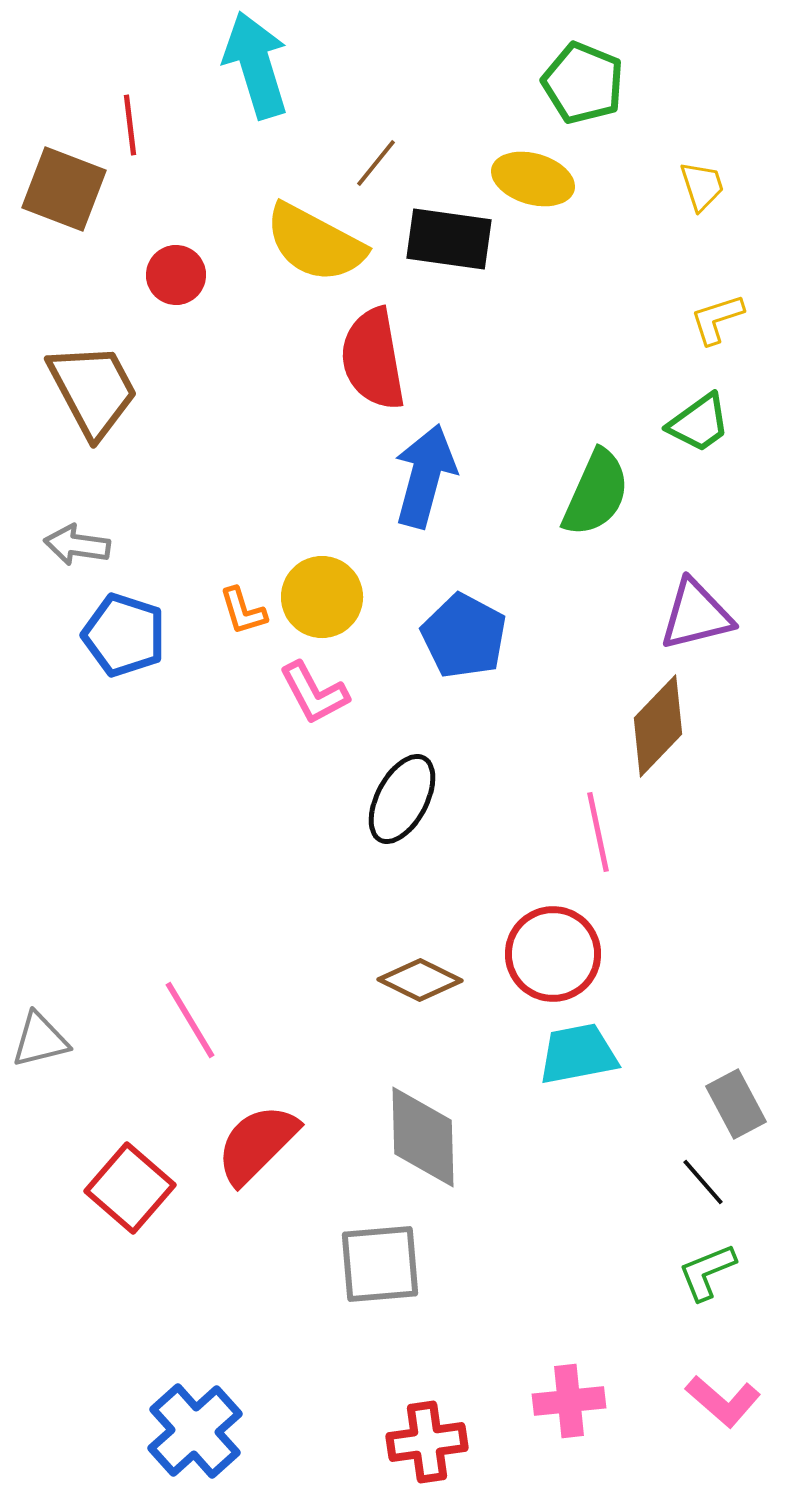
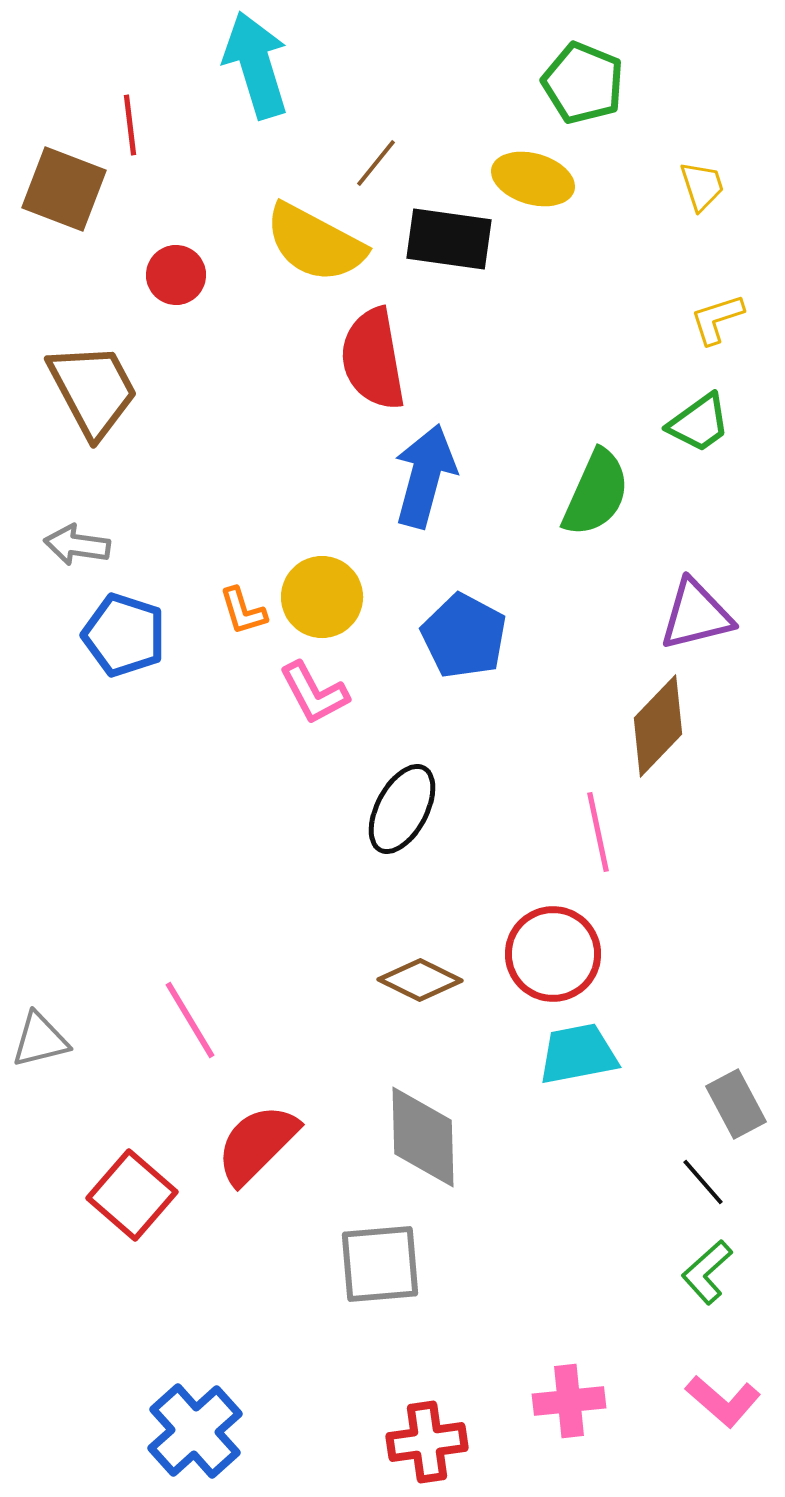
black ellipse at (402, 799): moved 10 px down
red square at (130, 1188): moved 2 px right, 7 px down
green L-shape at (707, 1272): rotated 20 degrees counterclockwise
